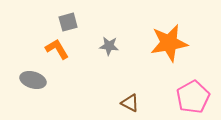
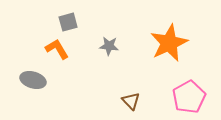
orange star: rotated 15 degrees counterclockwise
pink pentagon: moved 4 px left
brown triangle: moved 1 px right, 2 px up; rotated 18 degrees clockwise
